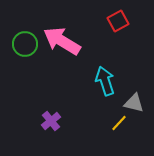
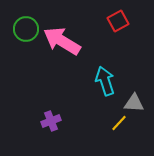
green circle: moved 1 px right, 15 px up
gray triangle: rotated 10 degrees counterclockwise
purple cross: rotated 18 degrees clockwise
